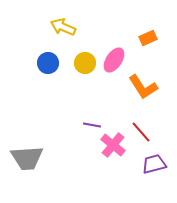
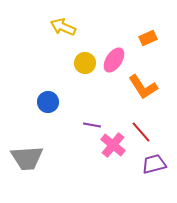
blue circle: moved 39 px down
